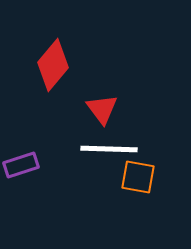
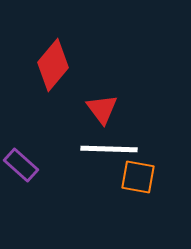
purple rectangle: rotated 60 degrees clockwise
